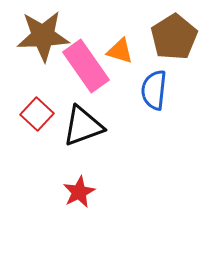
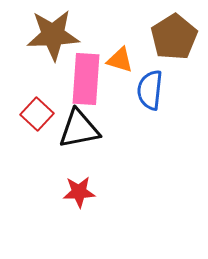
brown star: moved 10 px right, 1 px up
orange triangle: moved 9 px down
pink rectangle: moved 13 px down; rotated 39 degrees clockwise
blue semicircle: moved 4 px left
black triangle: moved 4 px left, 3 px down; rotated 9 degrees clockwise
red star: rotated 24 degrees clockwise
